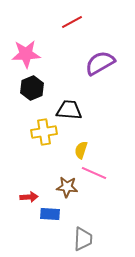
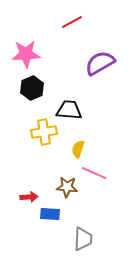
yellow semicircle: moved 3 px left, 1 px up
